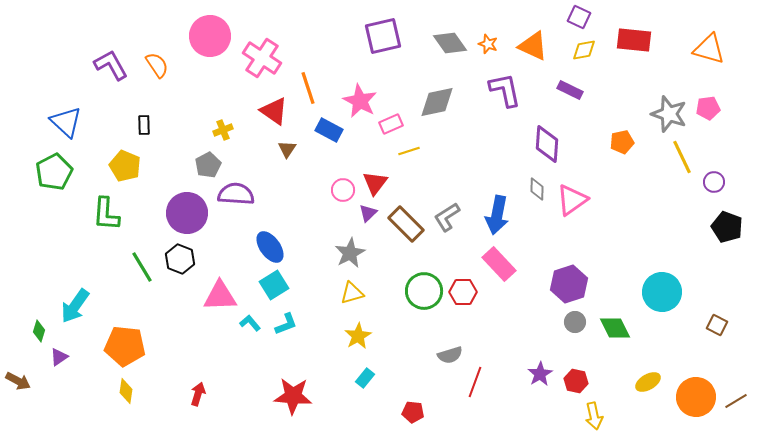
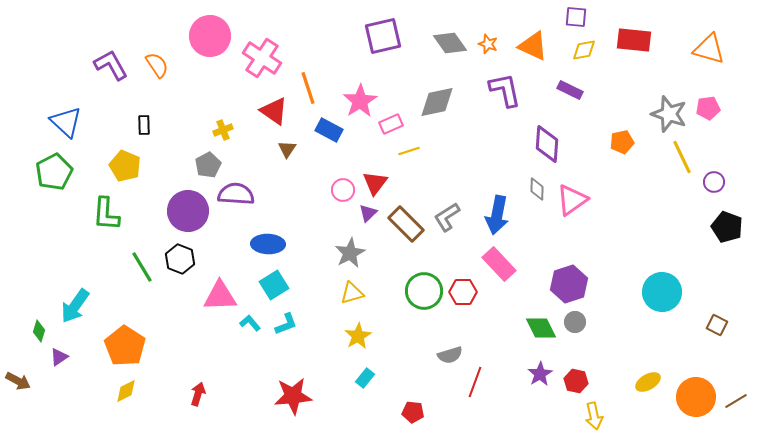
purple square at (579, 17): moved 3 px left; rotated 20 degrees counterclockwise
pink star at (360, 101): rotated 12 degrees clockwise
purple circle at (187, 213): moved 1 px right, 2 px up
blue ellipse at (270, 247): moved 2 px left, 3 px up; rotated 52 degrees counterclockwise
green diamond at (615, 328): moved 74 px left
orange pentagon at (125, 346): rotated 27 degrees clockwise
yellow diamond at (126, 391): rotated 55 degrees clockwise
red star at (293, 396): rotated 9 degrees counterclockwise
